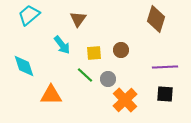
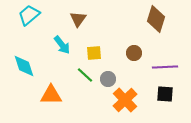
brown circle: moved 13 px right, 3 px down
